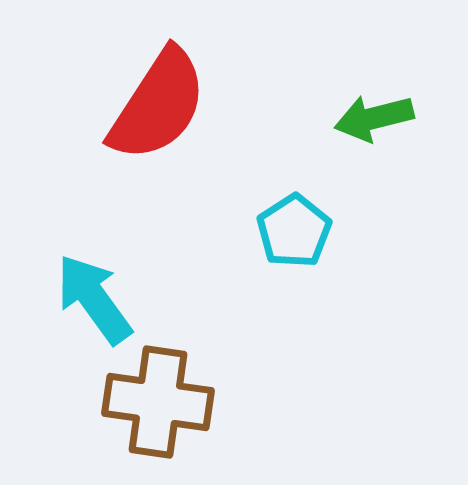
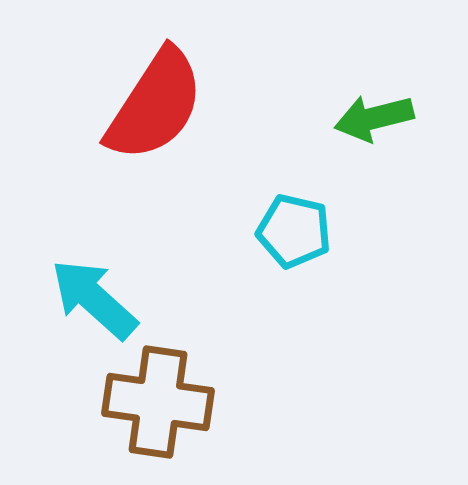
red semicircle: moved 3 px left
cyan pentagon: rotated 26 degrees counterclockwise
cyan arrow: rotated 12 degrees counterclockwise
